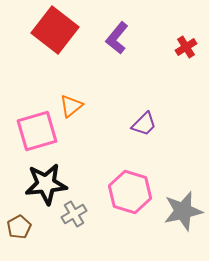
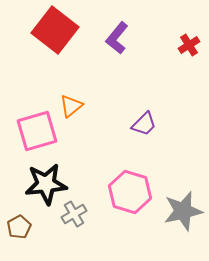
red cross: moved 3 px right, 2 px up
